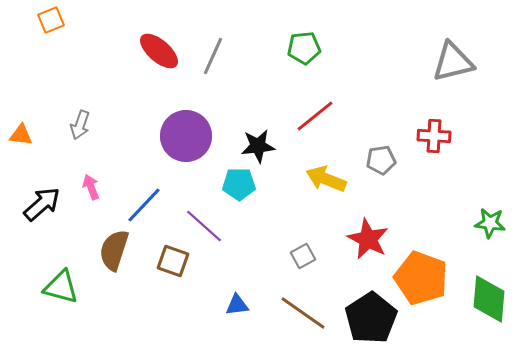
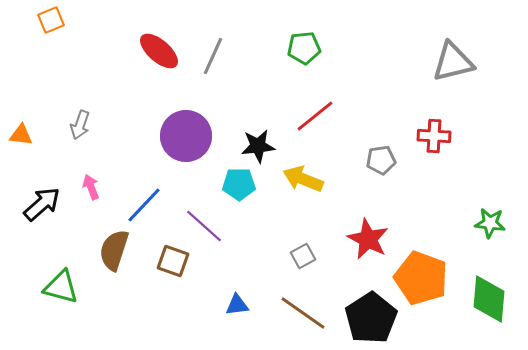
yellow arrow: moved 23 px left
